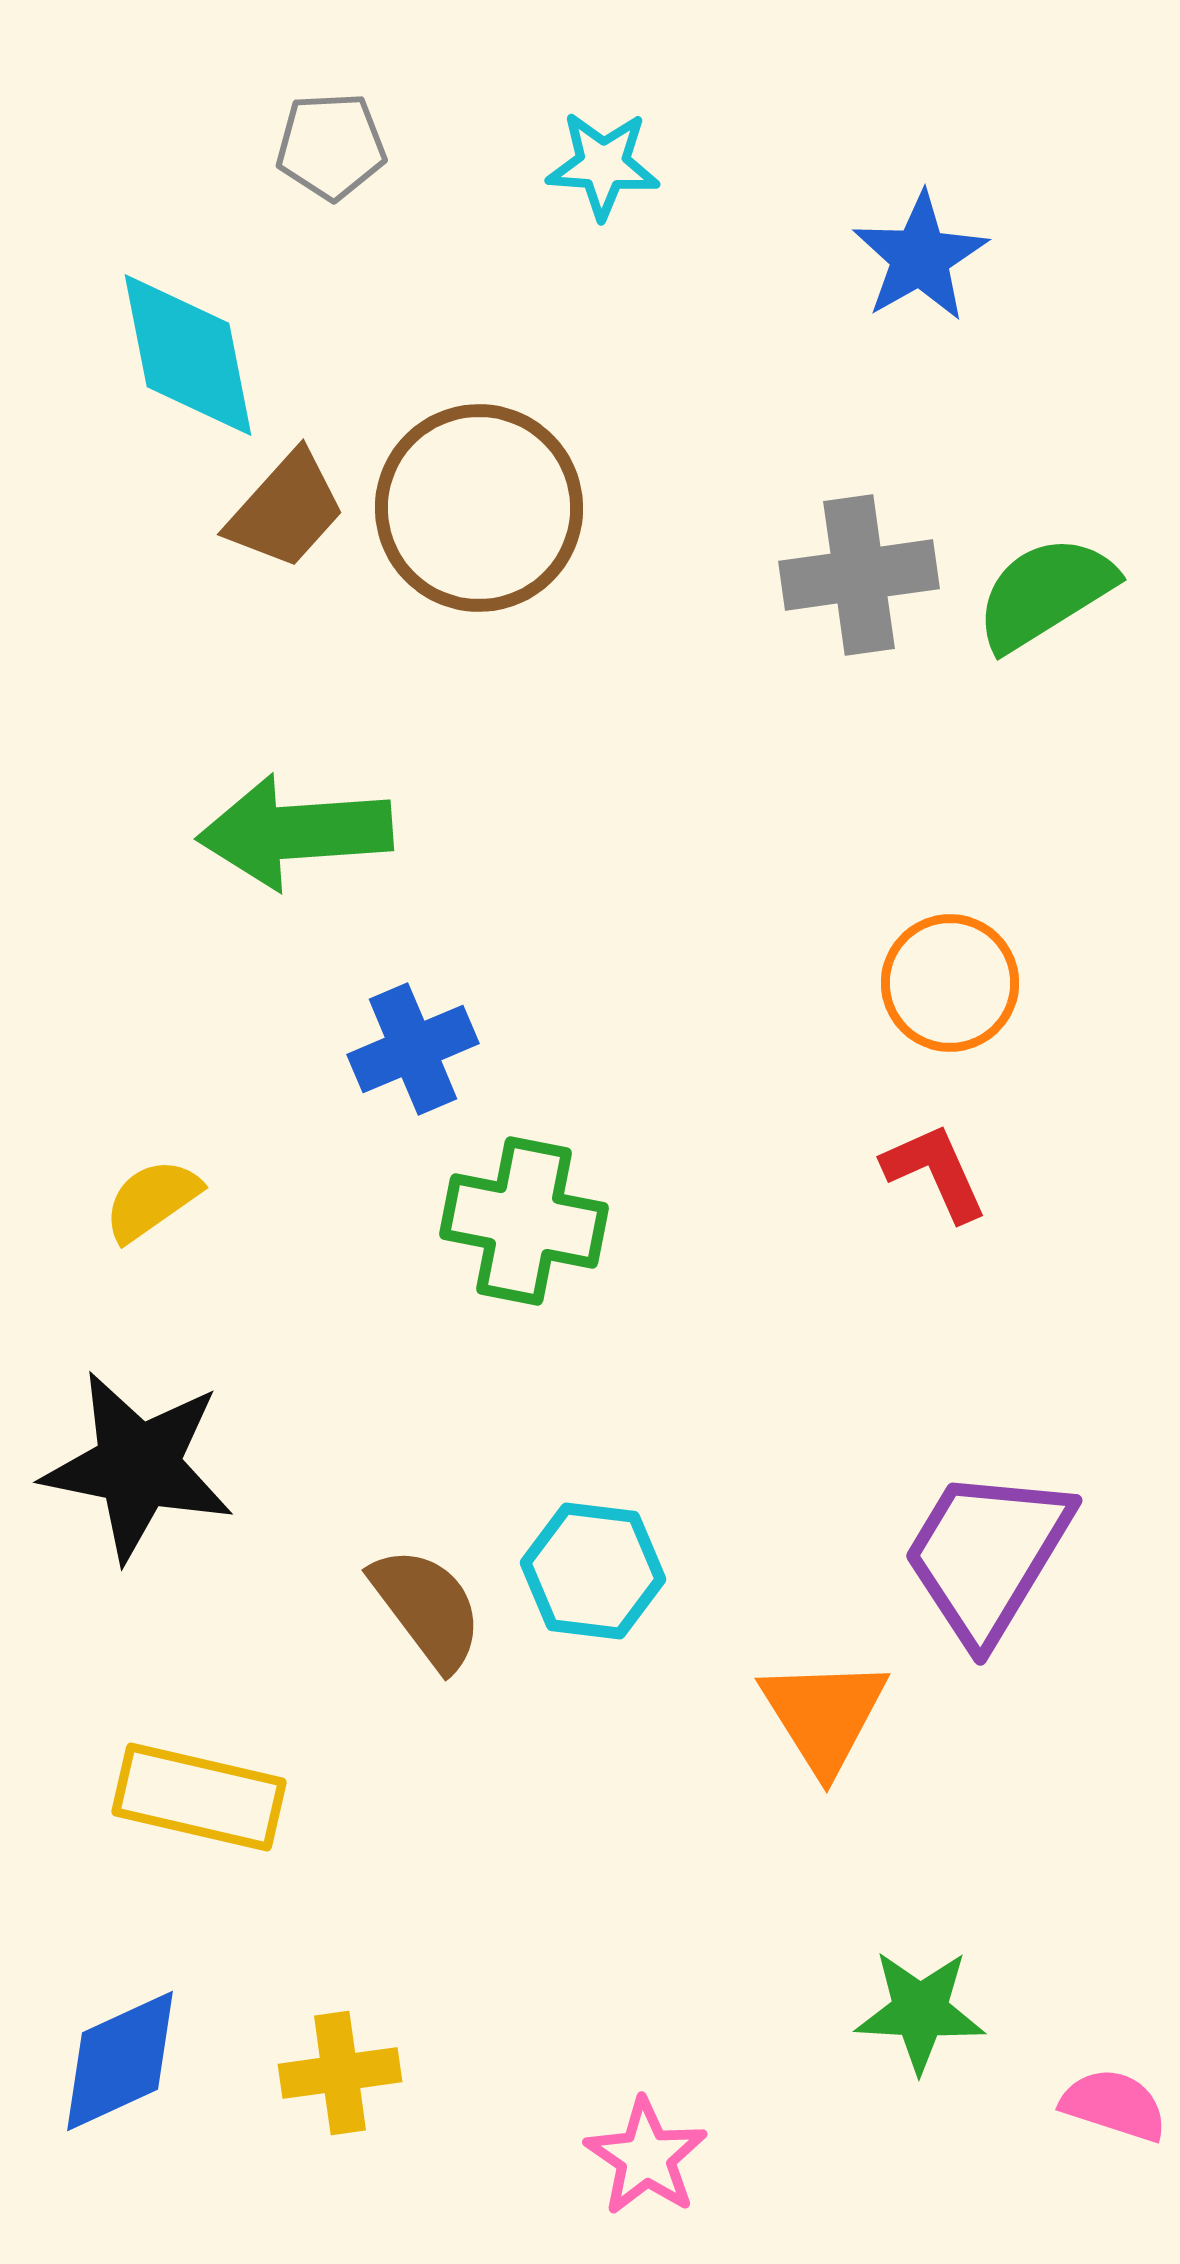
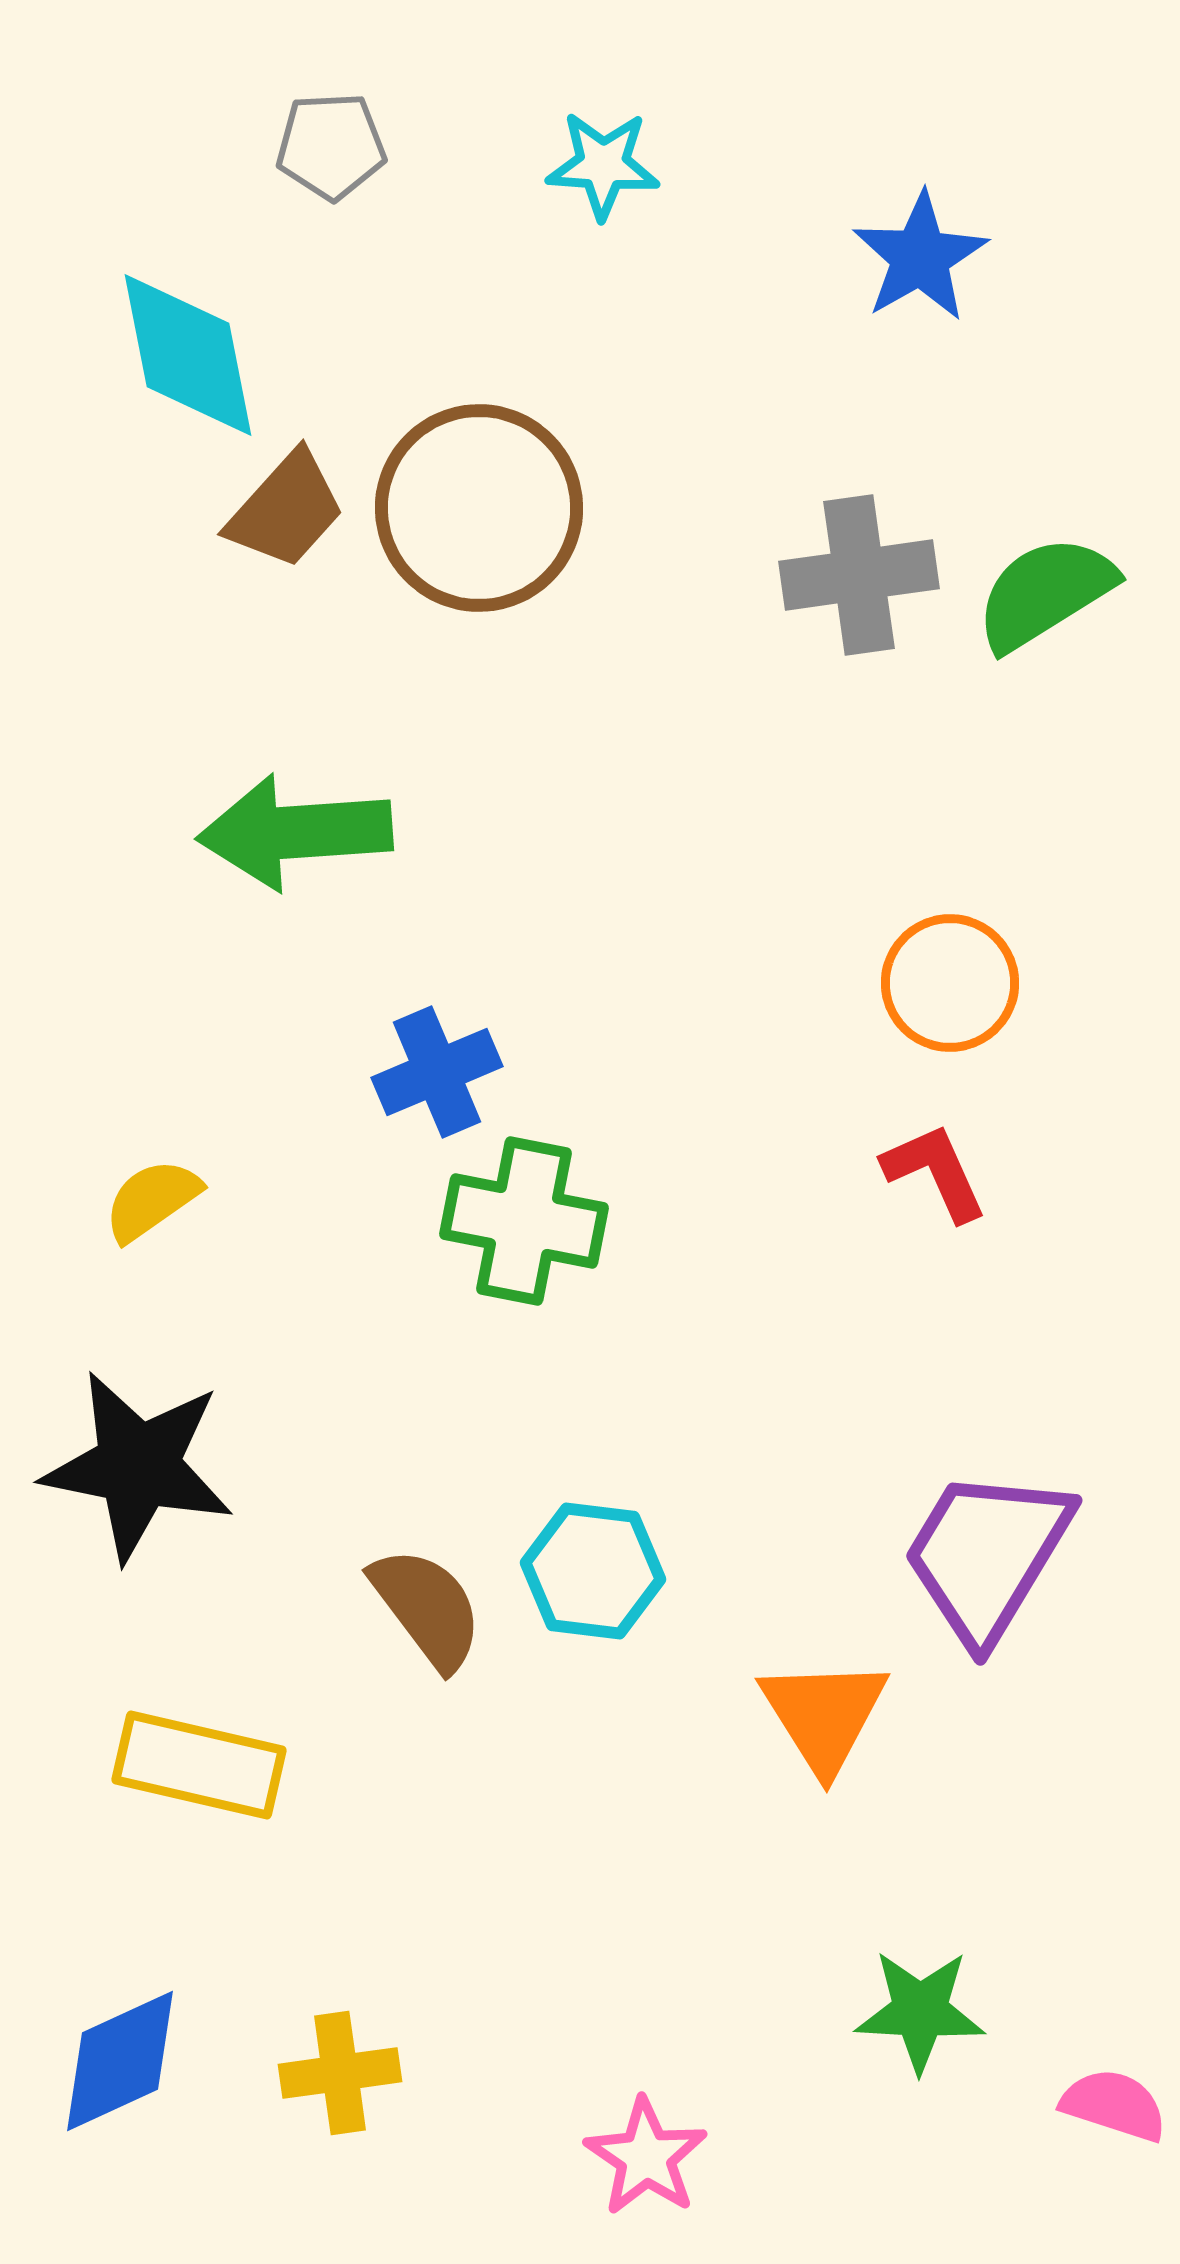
blue cross: moved 24 px right, 23 px down
yellow rectangle: moved 32 px up
